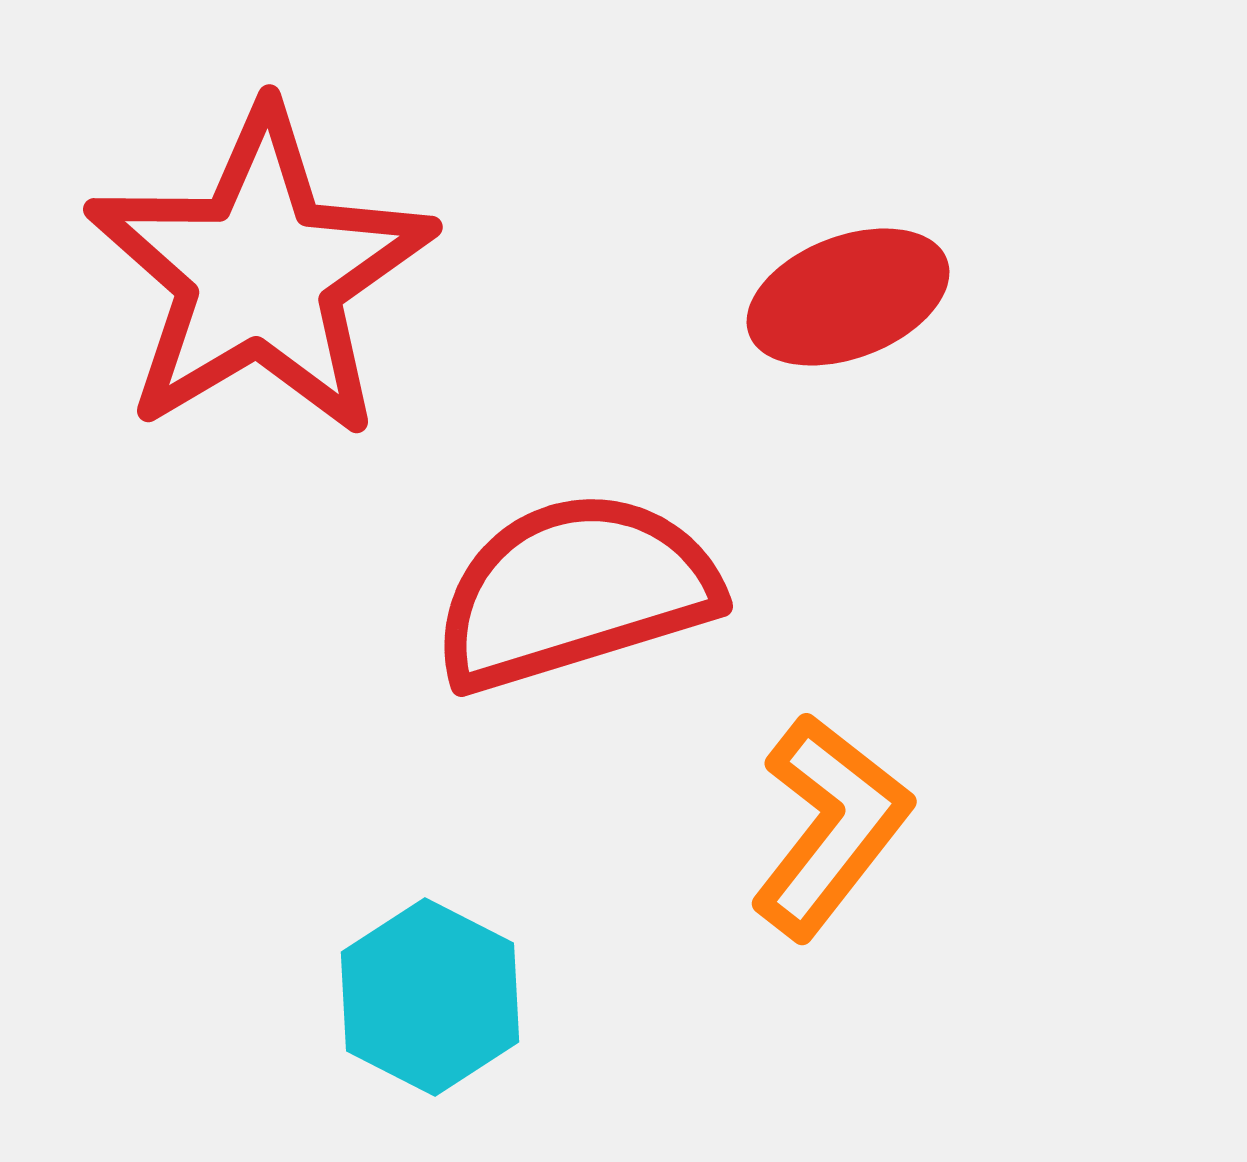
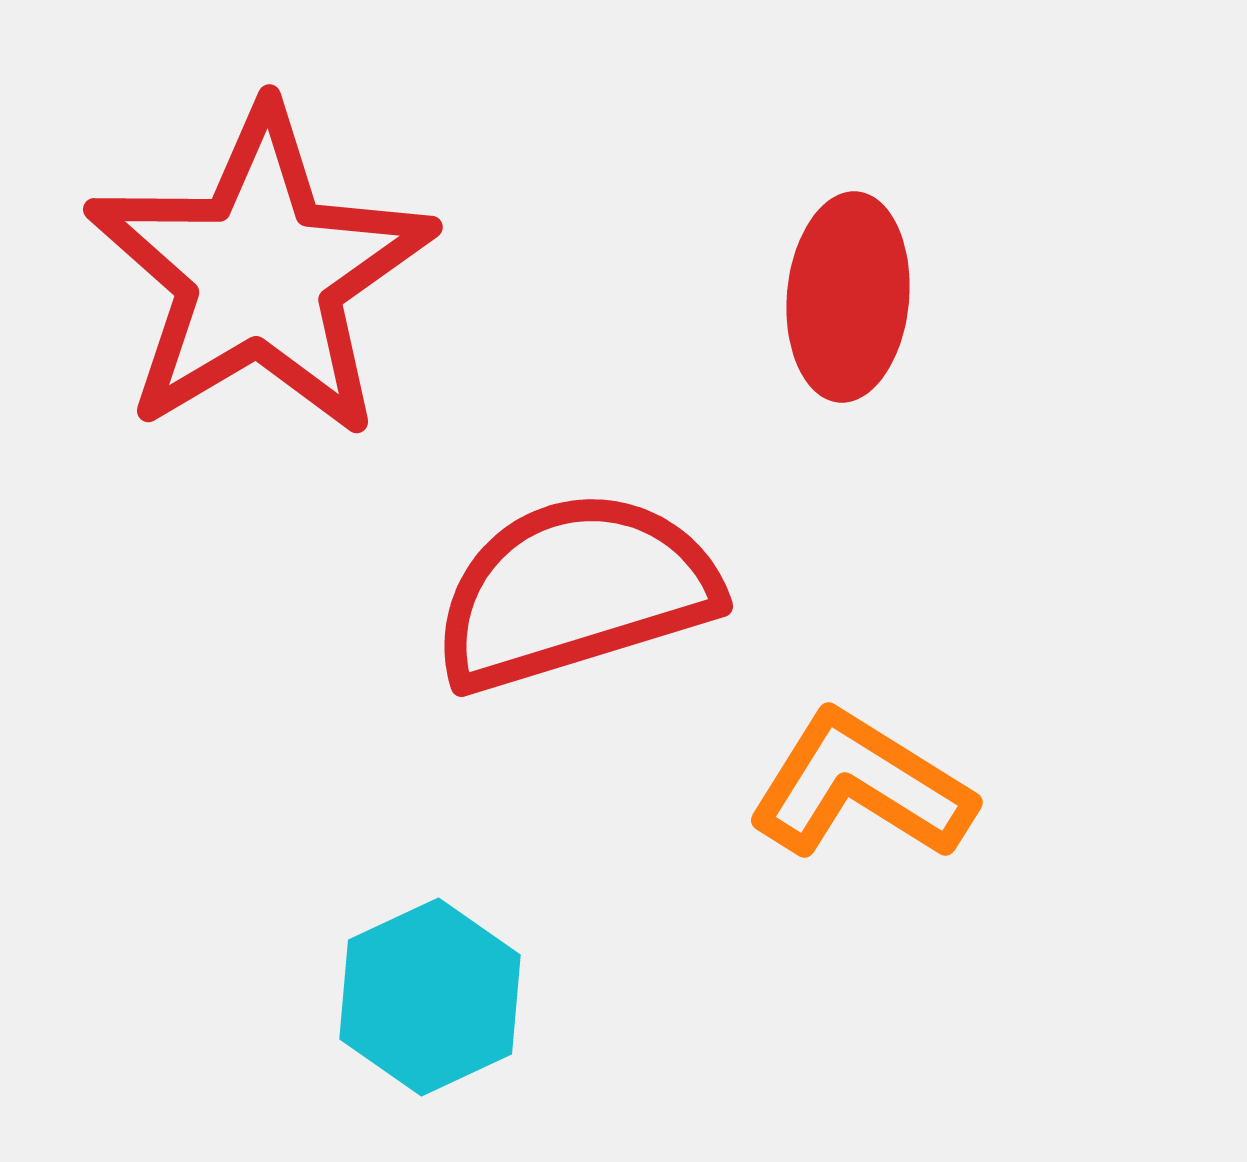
red ellipse: rotated 64 degrees counterclockwise
orange L-shape: moved 31 px right, 40 px up; rotated 96 degrees counterclockwise
cyan hexagon: rotated 8 degrees clockwise
